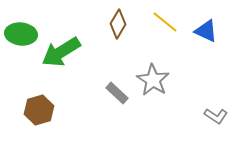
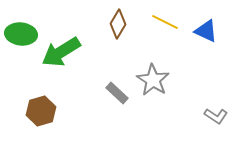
yellow line: rotated 12 degrees counterclockwise
brown hexagon: moved 2 px right, 1 px down
